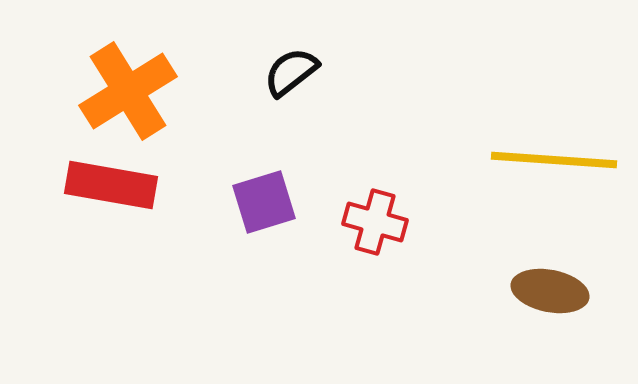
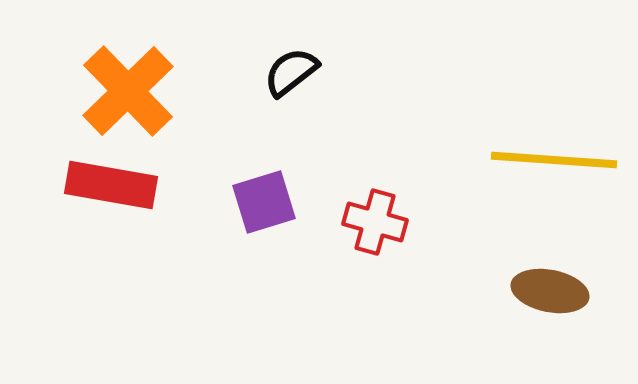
orange cross: rotated 12 degrees counterclockwise
